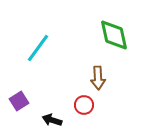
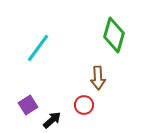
green diamond: rotated 28 degrees clockwise
purple square: moved 9 px right, 4 px down
black arrow: rotated 120 degrees clockwise
